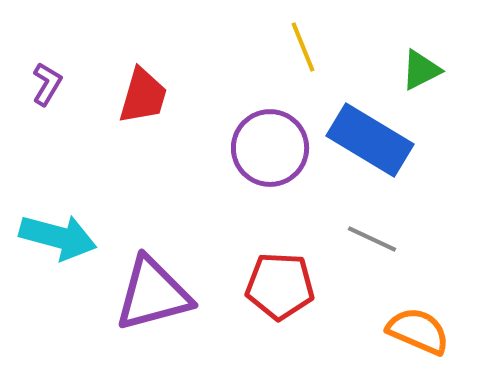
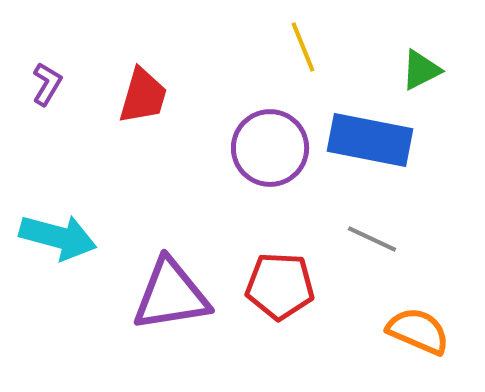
blue rectangle: rotated 20 degrees counterclockwise
purple triangle: moved 18 px right, 1 px down; rotated 6 degrees clockwise
